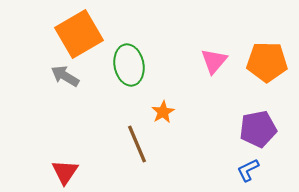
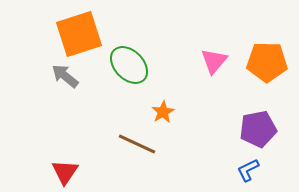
orange square: rotated 12 degrees clockwise
green ellipse: rotated 33 degrees counterclockwise
gray arrow: rotated 8 degrees clockwise
brown line: rotated 42 degrees counterclockwise
